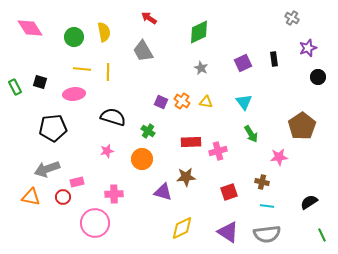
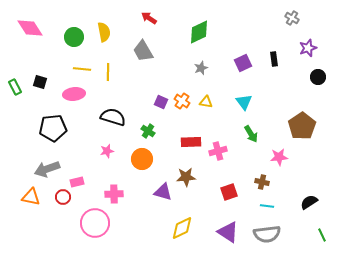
gray star at (201, 68): rotated 24 degrees clockwise
